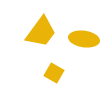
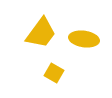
yellow trapezoid: moved 1 px down
